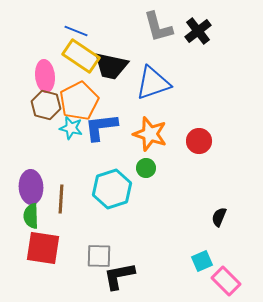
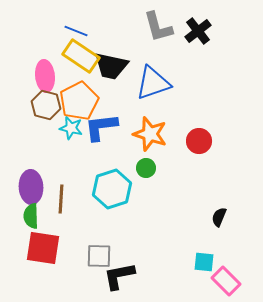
cyan square: moved 2 px right, 1 px down; rotated 30 degrees clockwise
